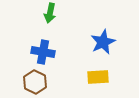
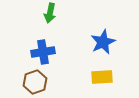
blue cross: rotated 20 degrees counterclockwise
yellow rectangle: moved 4 px right
brown hexagon: rotated 15 degrees clockwise
